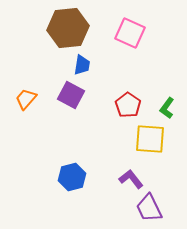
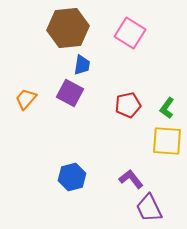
pink square: rotated 8 degrees clockwise
purple square: moved 1 px left, 2 px up
red pentagon: rotated 25 degrees clockwise
yellow square: moved 17 px right, 2 px down
